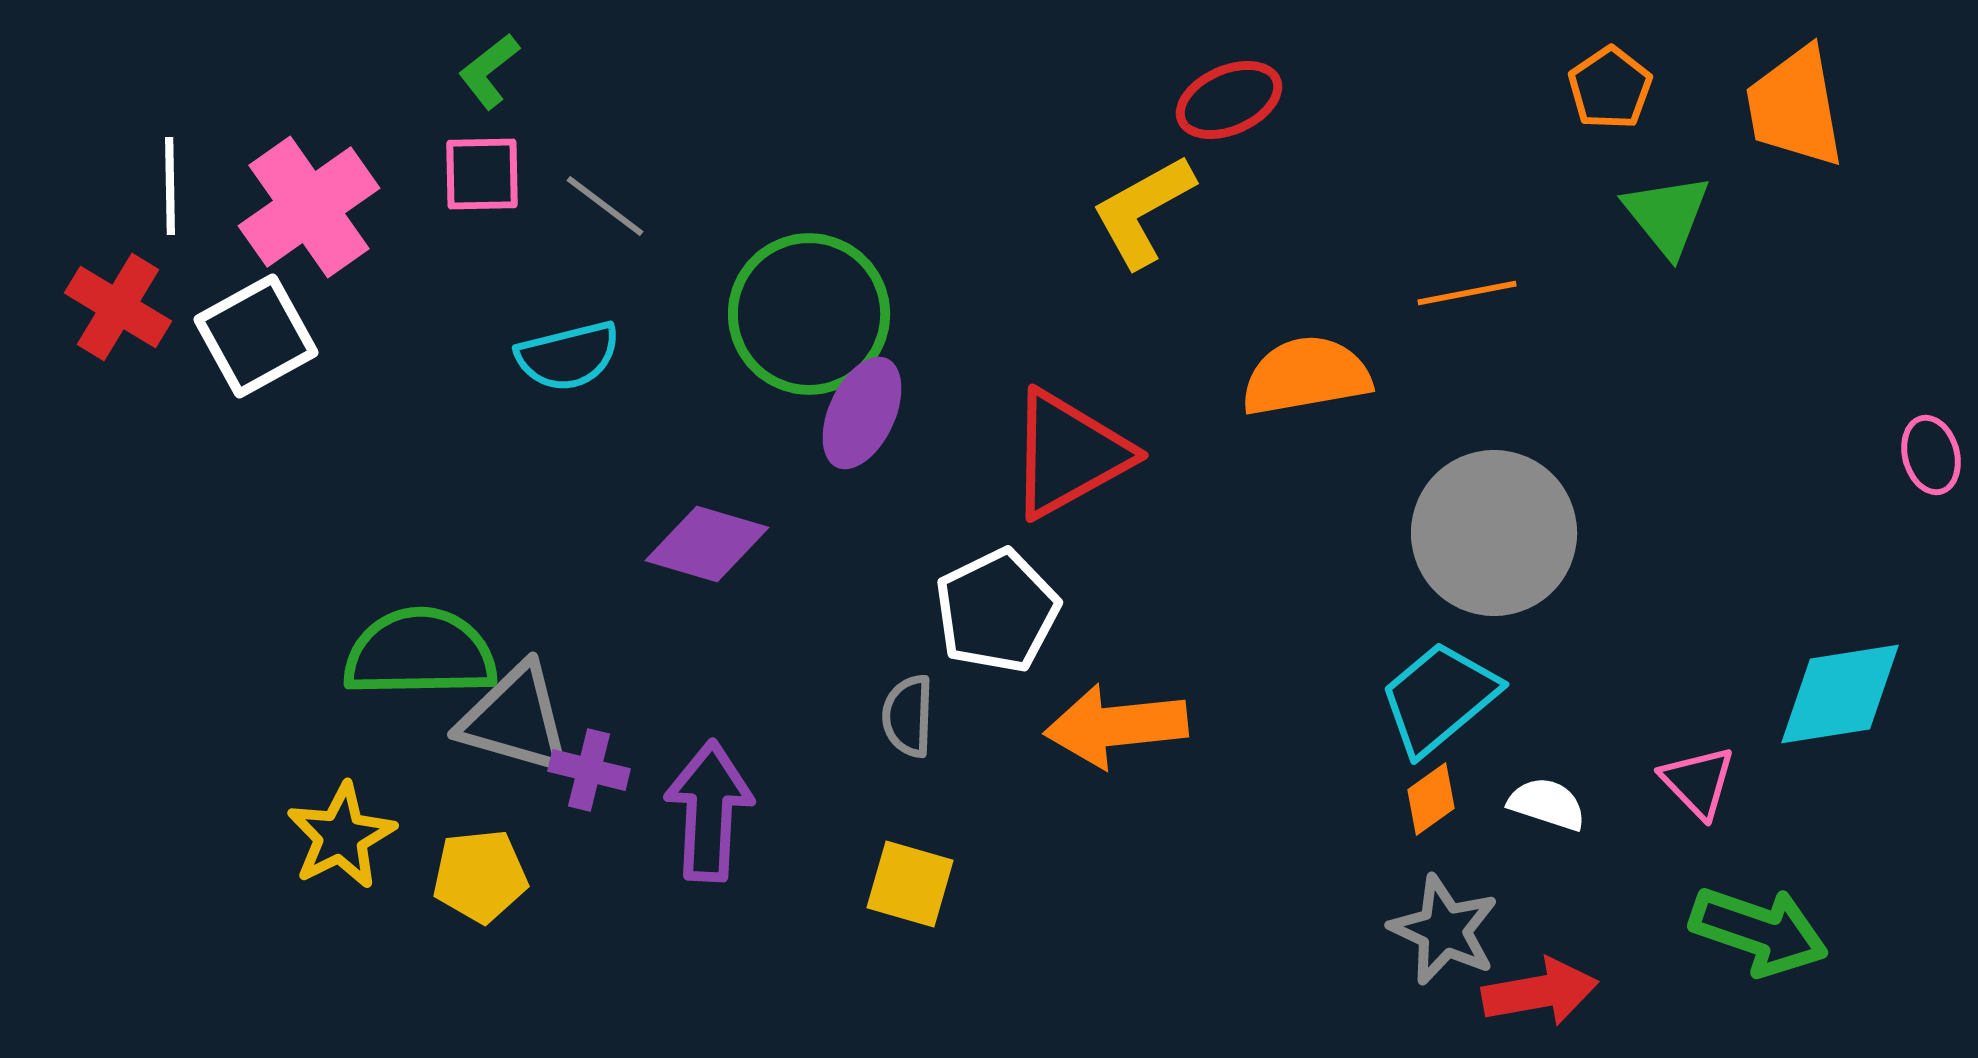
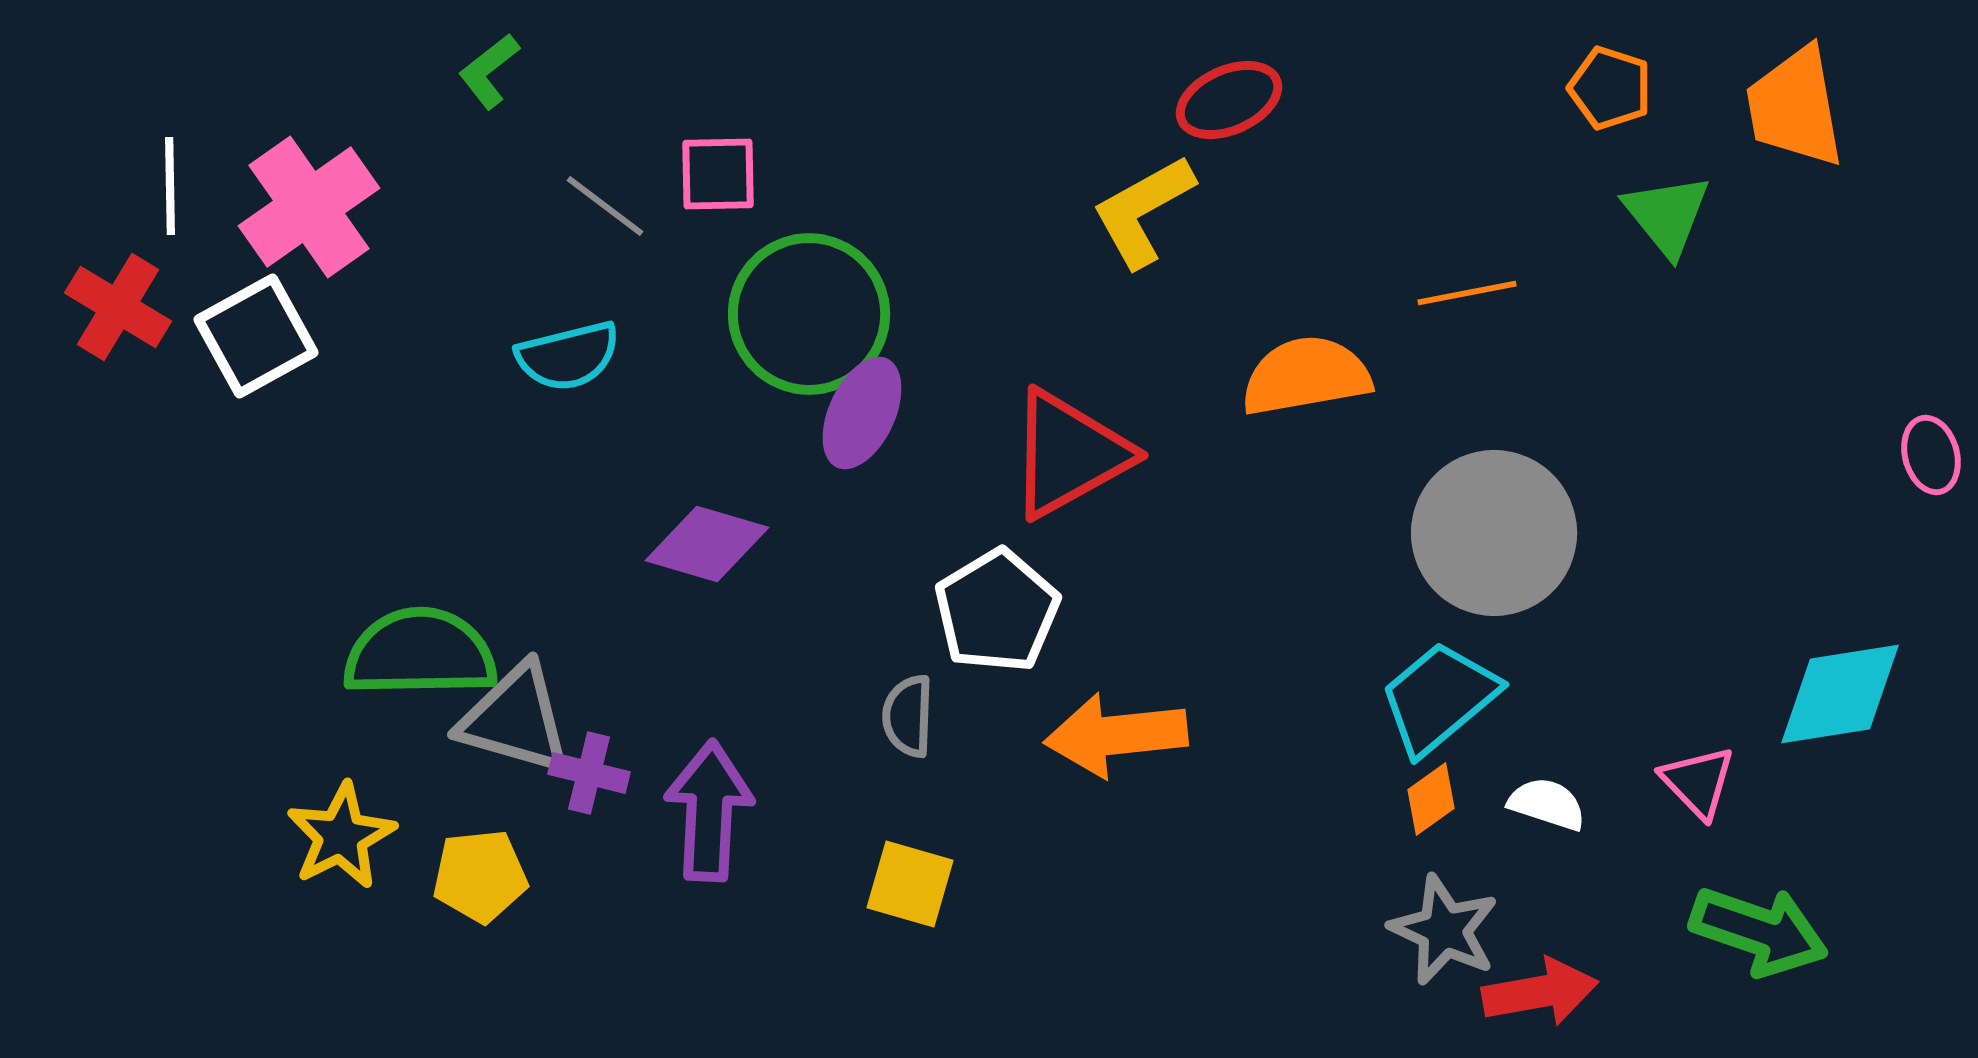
orange pentagon: rotated 20 degrees counterclockwise
pink square: moved 236 px right
white pentagon: rotated 5 degrees counterclockwise
orange arrow: moved 9 px down
purple cross: moved 3 px down
